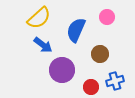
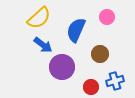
purple circle: moved 3 px up
